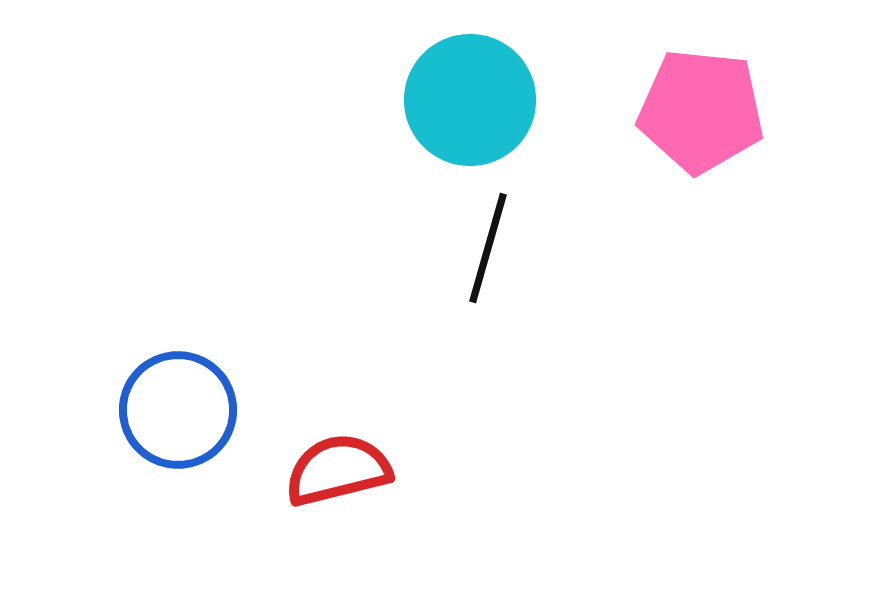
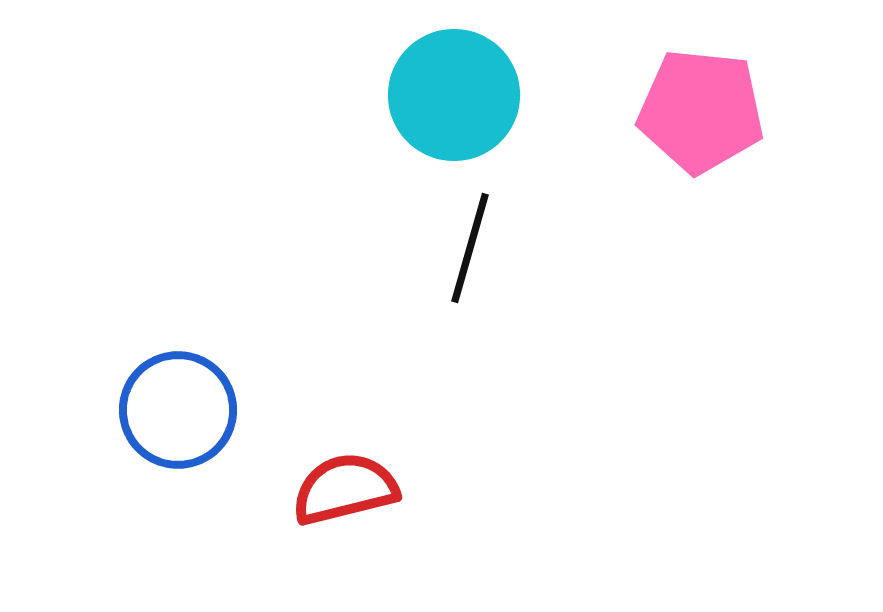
cyan circle: moved 16 px left, 5 px up
black line: moved 18 px left
red semicircle: moved 7 px right, 19 px down
